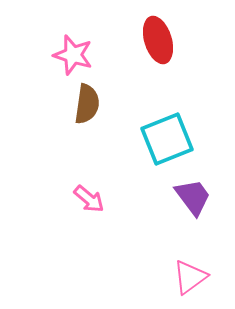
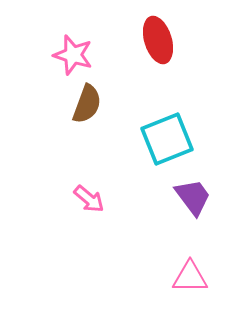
brown semicircle: rotated 12 degrees clockwise
pink triangle: rotated 36 degrees clockwise
